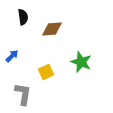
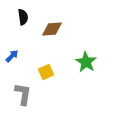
green star: moved 5 px right; rotated 10 degrees clockwise
